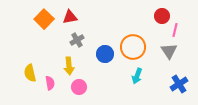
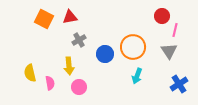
orange square: rotated 18 degrees counterclockwise
gray cross: moved 2 px right
